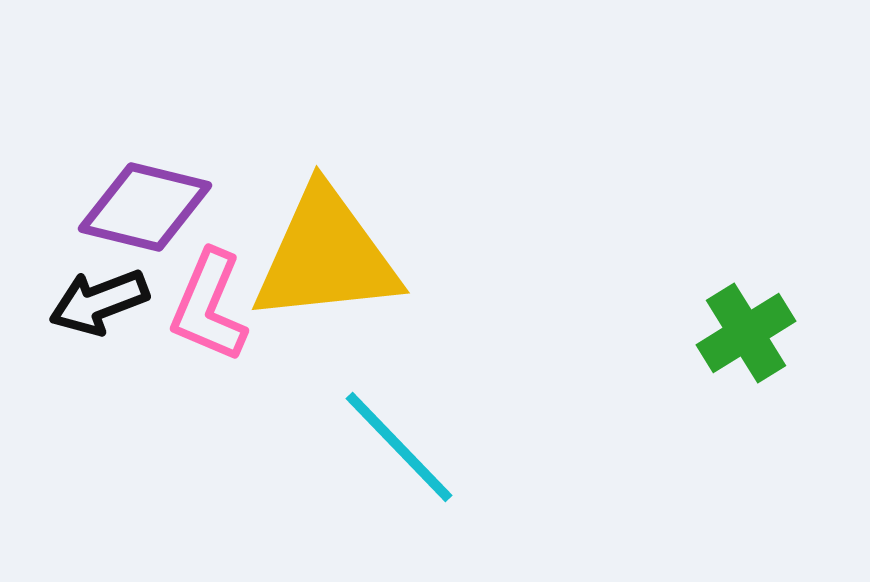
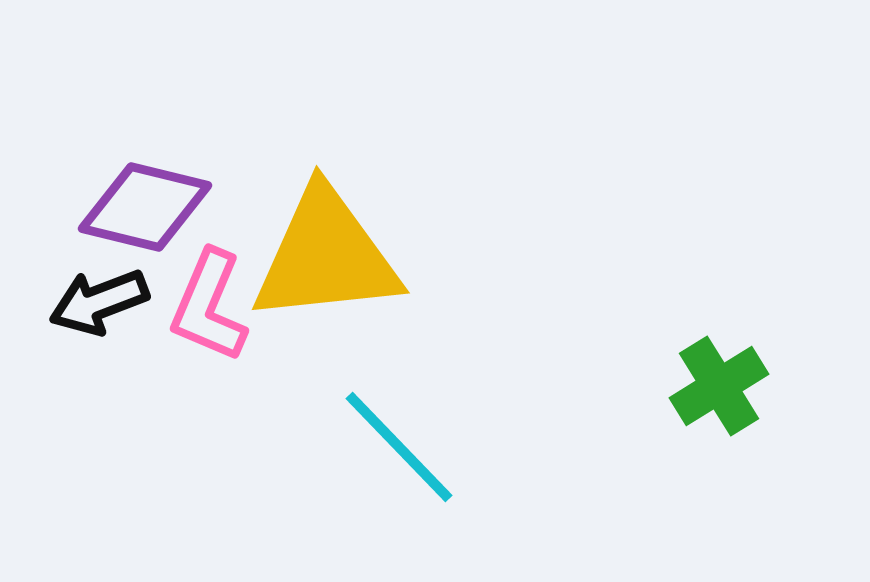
green cross: moved 27 px left, 53 px down
